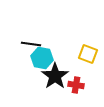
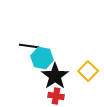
black line: moved 2 px left, 2 px down
yellow square: moved 17 px down; rotated 24 degrees clockwise
red cross: moved 20 px left, 11 px down
